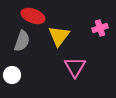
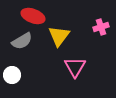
pink cross: moved 1 px right, 1 px up
gray semicircle: rotated 40 degrees clockwise
